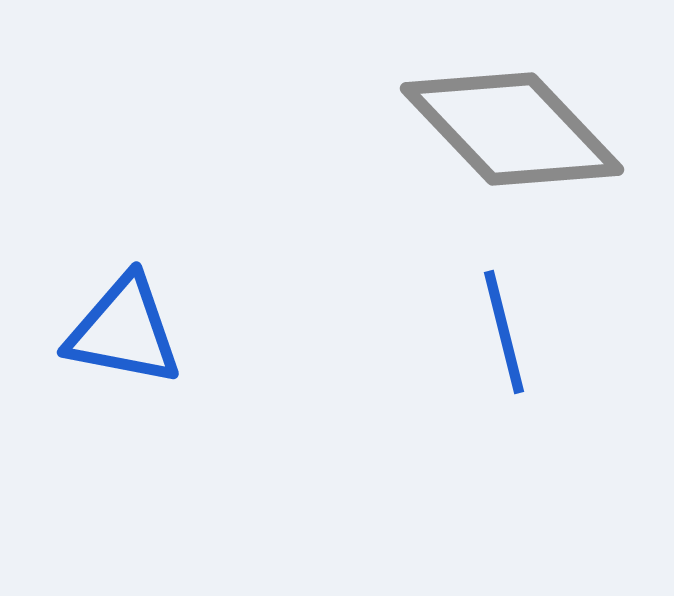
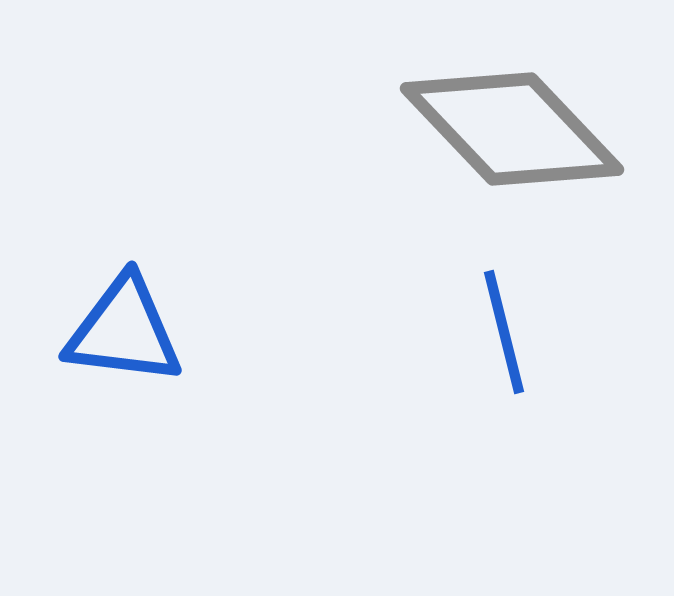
blue triangle: rotated 4 degrees counterclockwise
